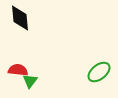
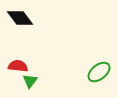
black diamond: rotated 32 degrees counterclockwise
red semicircle: moved 4 px up
